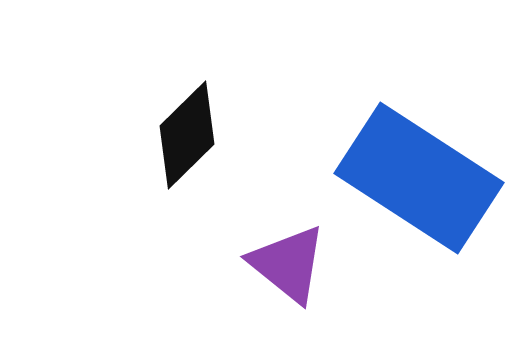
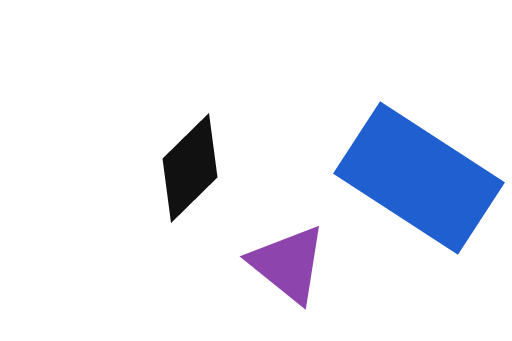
black diamond: moved 3 px right, 33 px down
